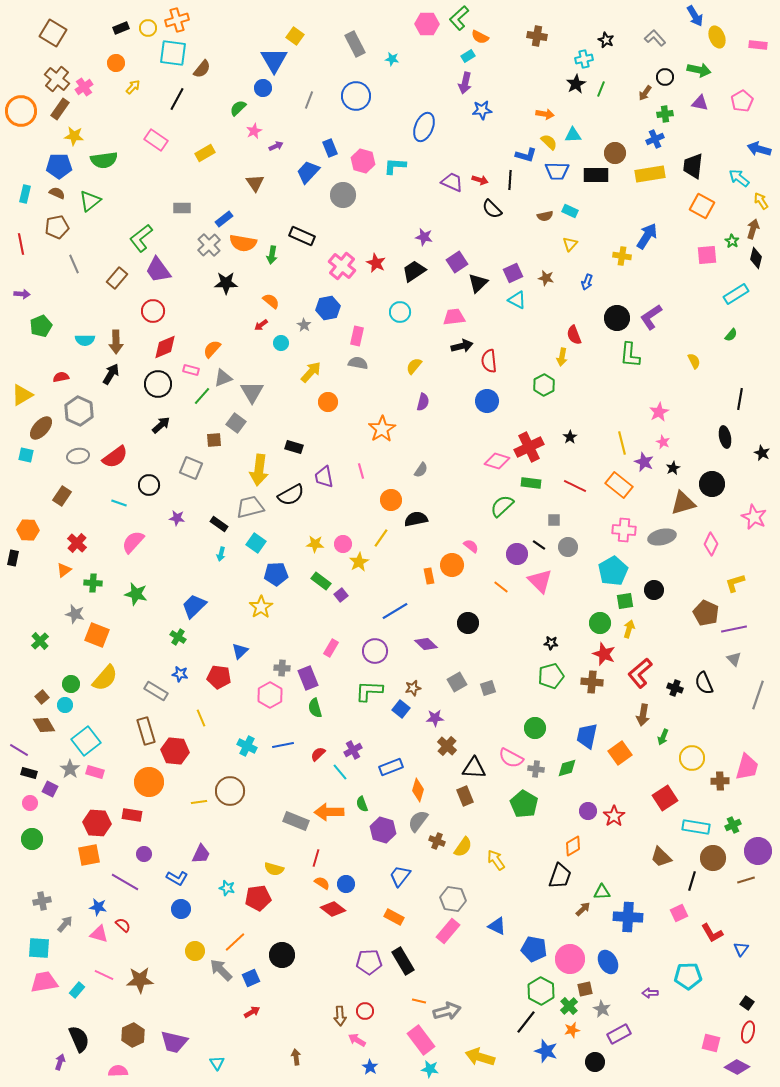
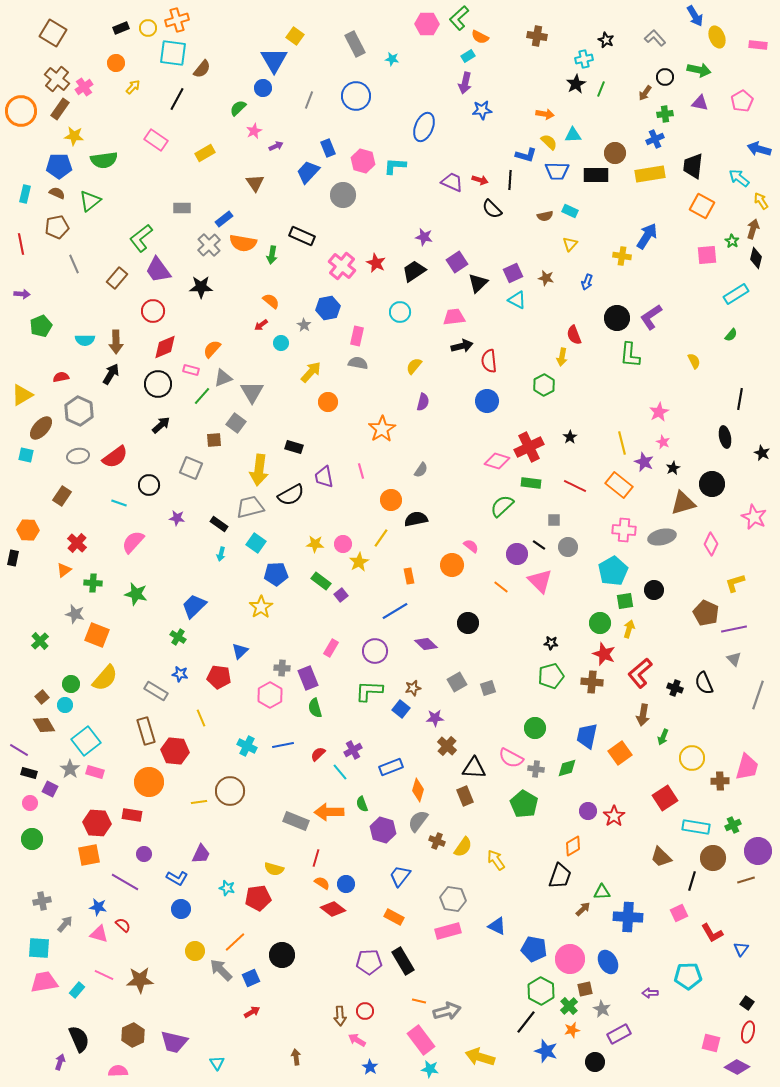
blue rectangle at (330, 148): moved 2 px left
black star at (226, 283): moved 25 px left, 4 px down
orange rectangle at (429, 576): moved 20 px left
pink rectangle at (448, 931): rotated 35 degrees clockwise
